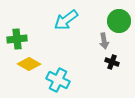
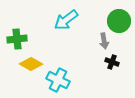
yellow diamond: moved 2 px right
